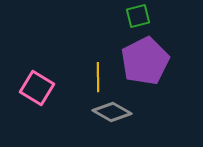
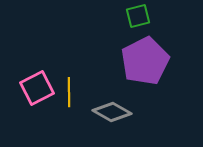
yellow line: moved 29 px left, 15 px down
pink square: rotated 32 degrees clockwise
